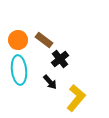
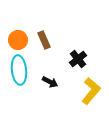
brown rectangle: rotated 30 degrees clockwise
black cross: moved 18 px right
black arrow: rotated 21 degrees counterclockwise
yellow L-shape: moved 15 px right, 7 px up
